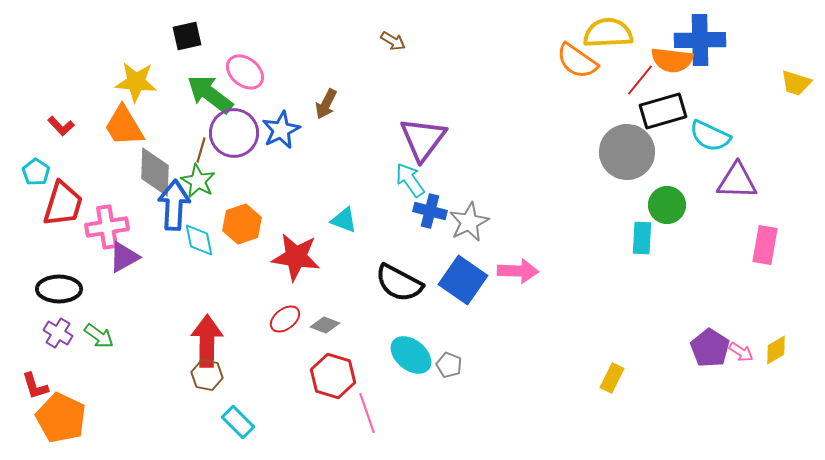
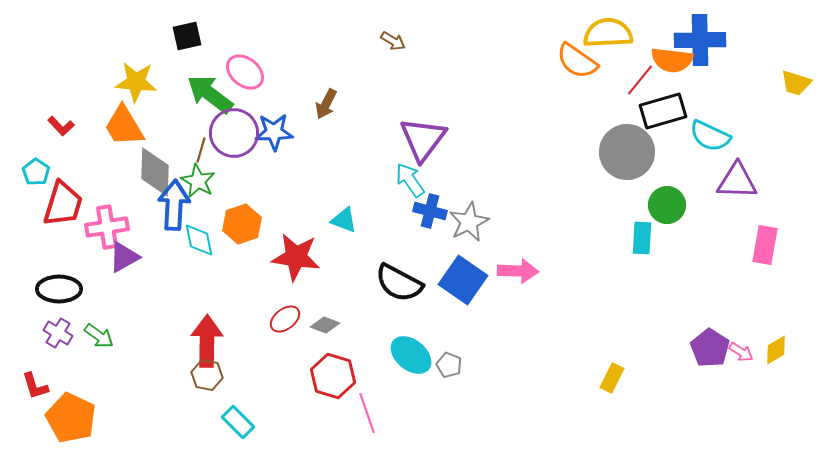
blue star at (281, 130): moved 7 px left, 2 px down; rotated 24 degrees clockwise
orange pentagon at (61, 418): moved 10 px right
